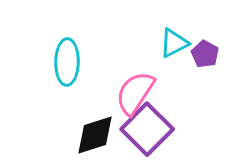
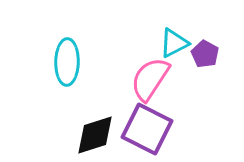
pink semicircle: moved 15 px right, 14 px up
purple square: rotated 18 degrees counterclockwise
